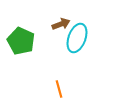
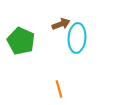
cyan ellipse: rotated 16 degrees counterclockwise
